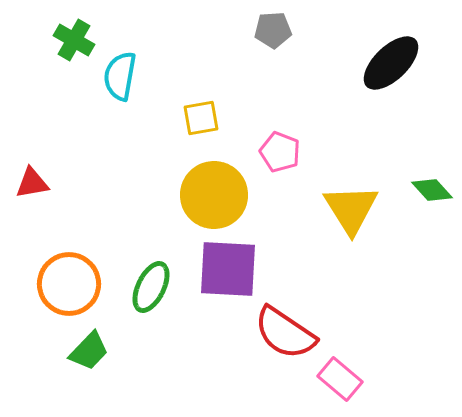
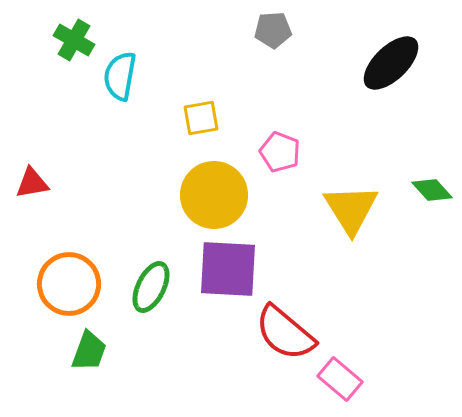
red semicircle: rotated 6 degrees clockwise
green trapezoid: rotated 24 degrees counterclockwise
